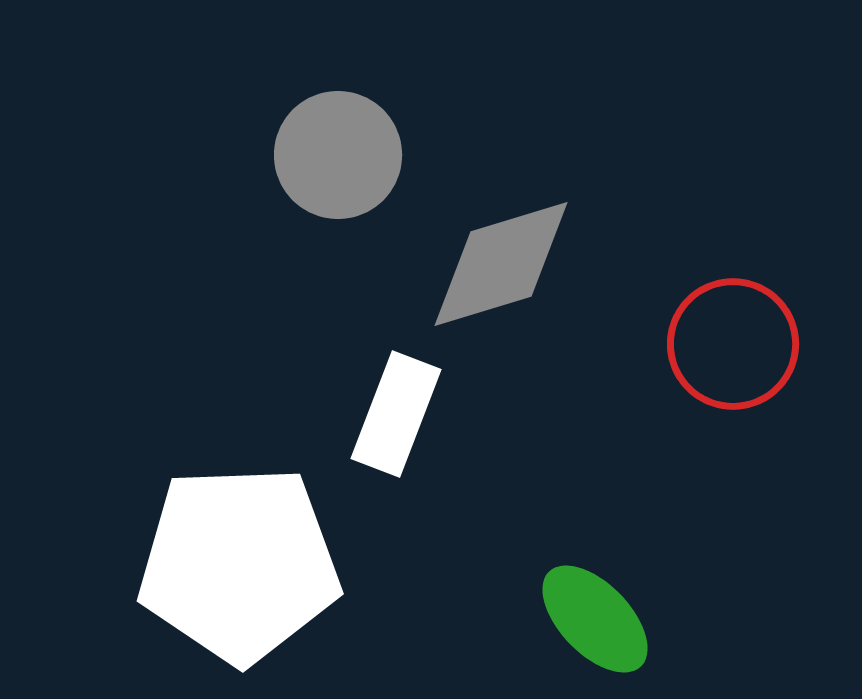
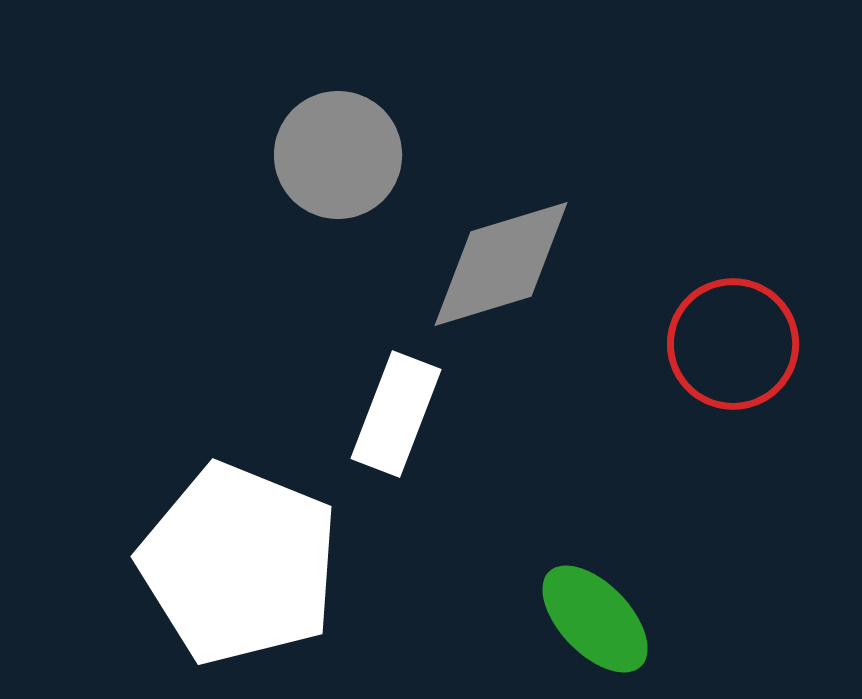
white pentagon: rotated 24 degrees clockwise
